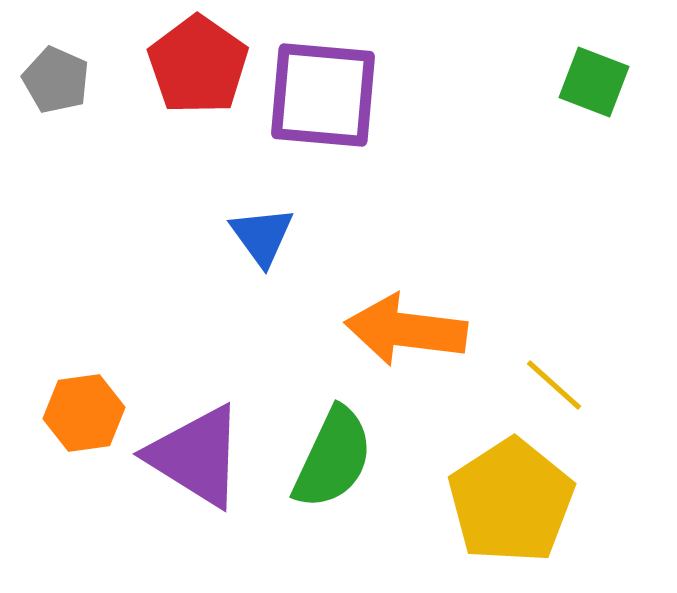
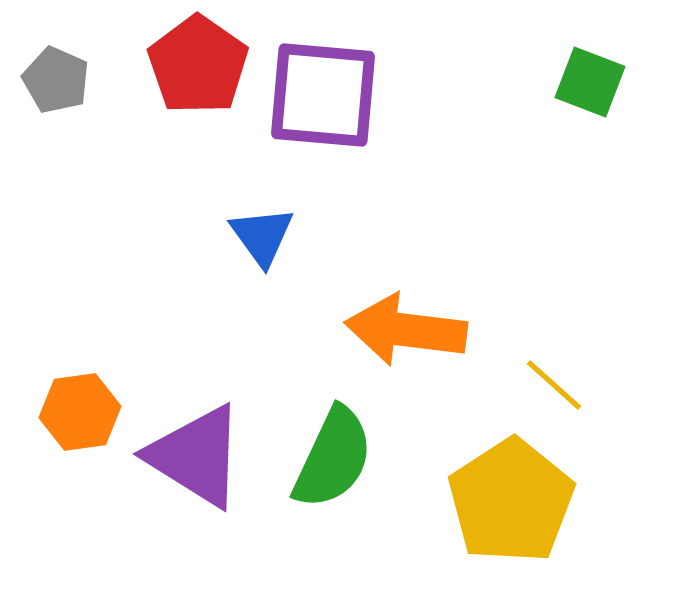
green square: moved 4 px left
orange hexagon: moved 4 px left, 1 px up
